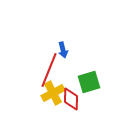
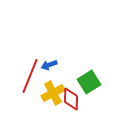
blue arrow: moved 14 px left, 15 px down; rotated 84 degrees clockwise
red line: moved 19 px left, 6 px down
green square: rotated 15 degrees counterclockwise
